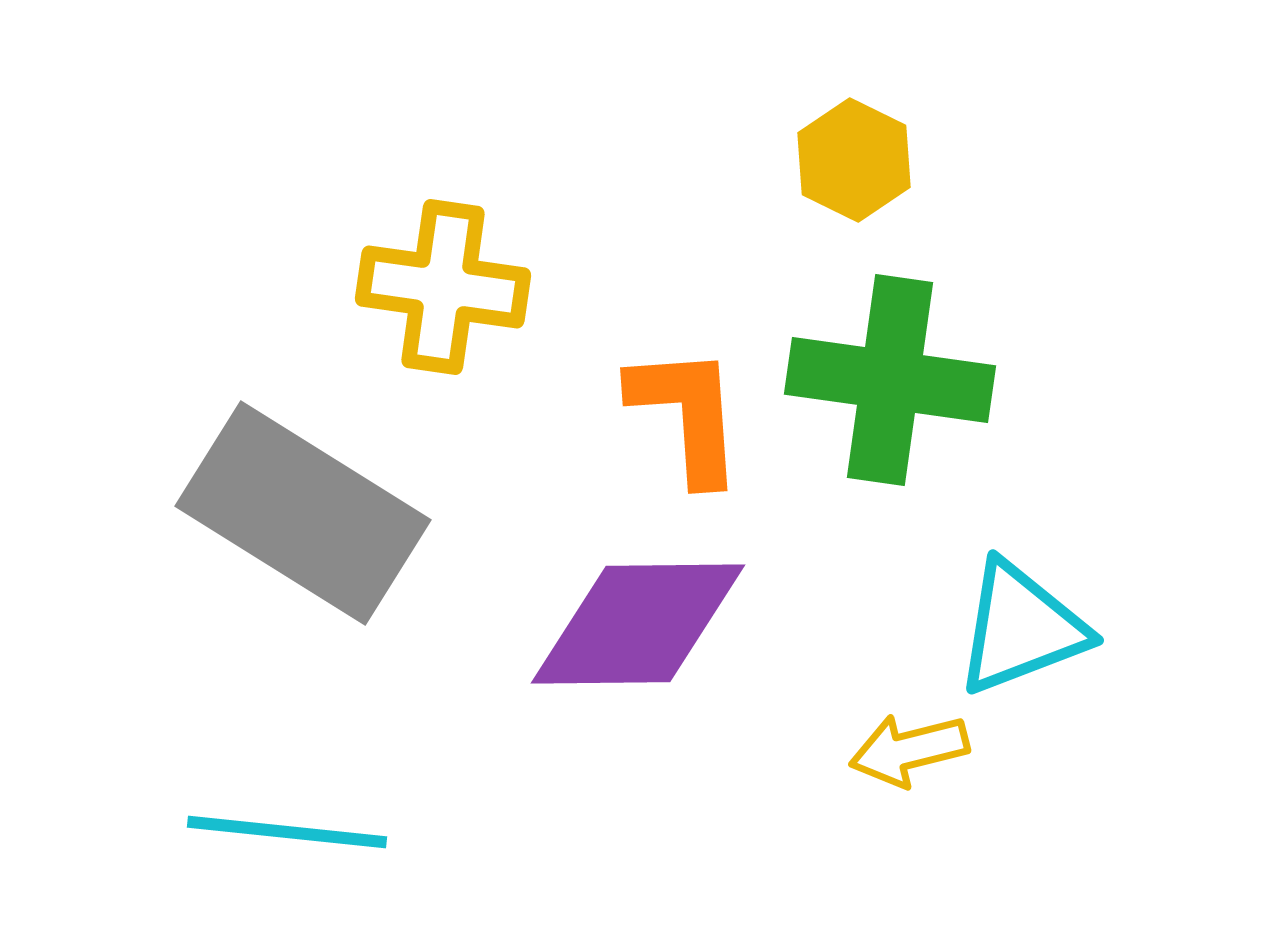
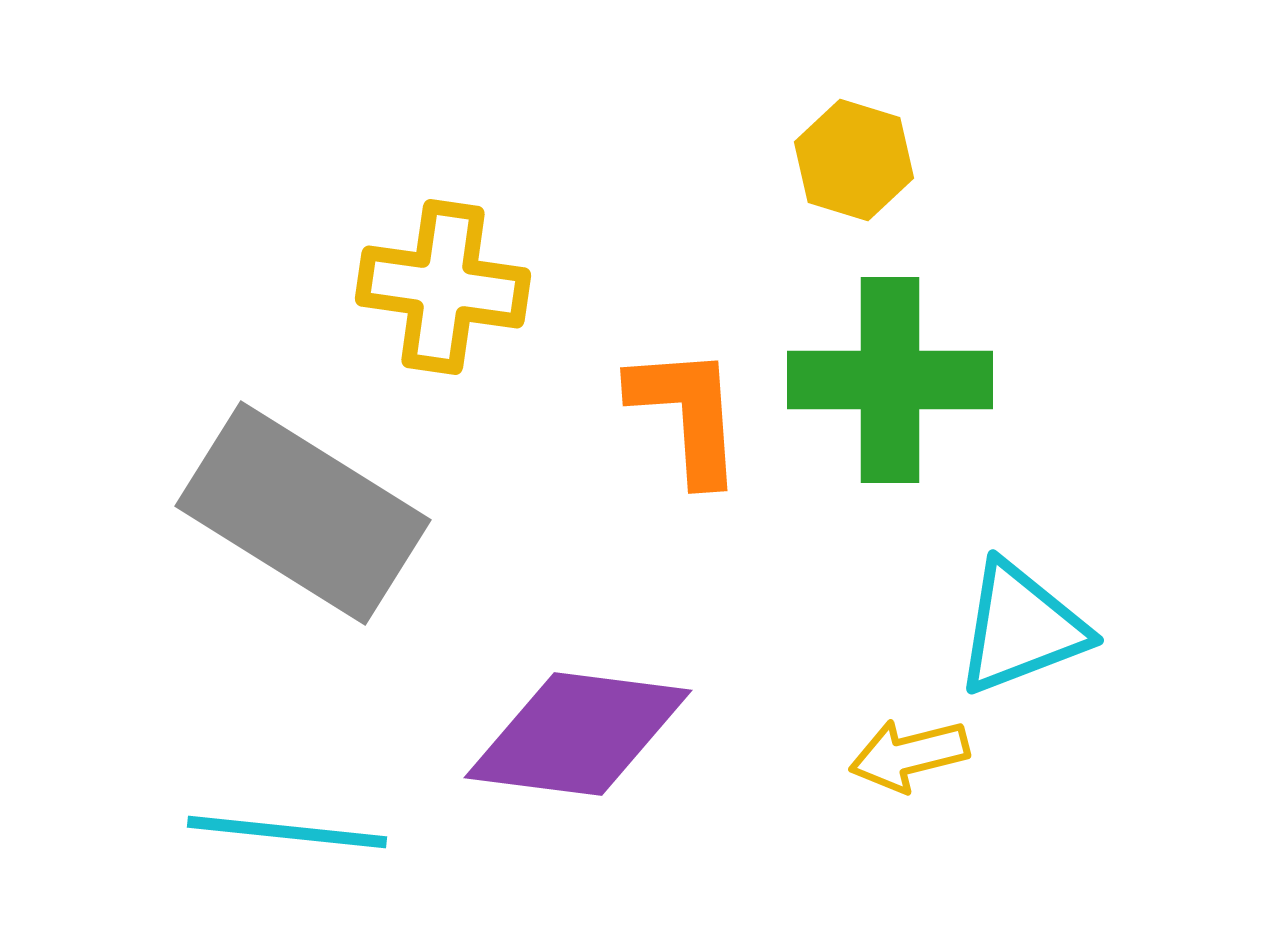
yellow hexagon: rotated 9 degrees counterclockwise
green cross: rotated 8 degrees counterclockwise
purple diamond: moved 60 px left, 110 px down; rotated 8 degrees clockwise
yellow arrow: moved 5 px down
